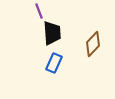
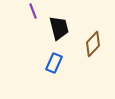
purple line: moved 6 px left
black trapezoid: moved 7 px right, 5 px up; rotated 10 degrees counterclockwise
